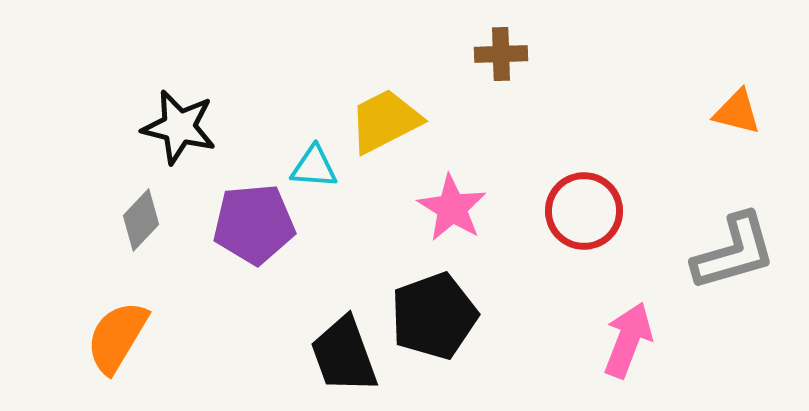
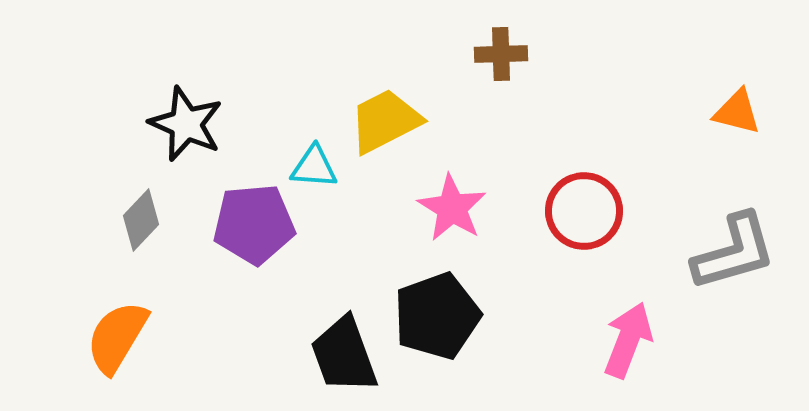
black star: moved 7 px right, 3 px up; rotated 10 degrees clockwise
black pentagon: moved 3 px right
